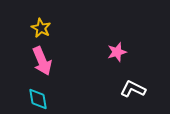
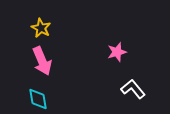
white L-shape: rotated 25 degrees clockwise
